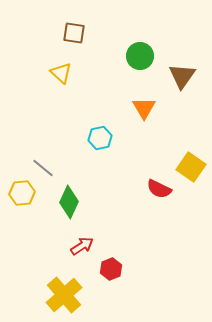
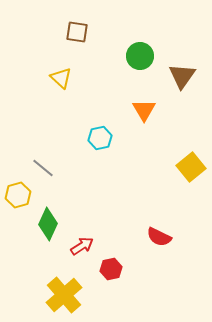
brown square: moved 3 px right, 1 px up
yellow triangle: moved 5 px down
orange triangle: moved 2 px down
yellow square: rotated 16 degrees clockwise
red semicircle: moved 48 px down
yellow hexagon: moved 4 px left, 2 px down; rotated 10 degrees counterclockwise
green diamond: moved 21 px left, 22 px down
red hexagon: rotated 10 degrees clockwise
